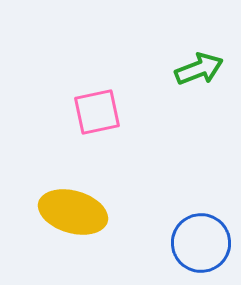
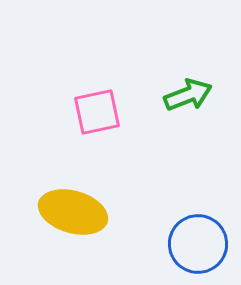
green arrow: moved 11 px left, 26 px down
blue circle: moved 3 px left, 1 px down
